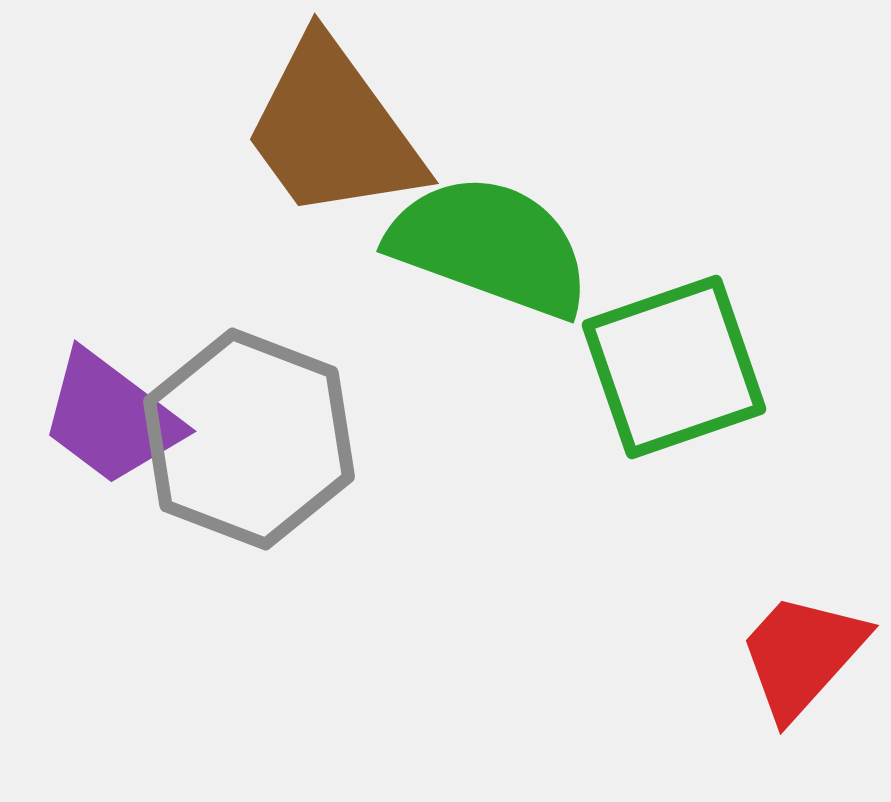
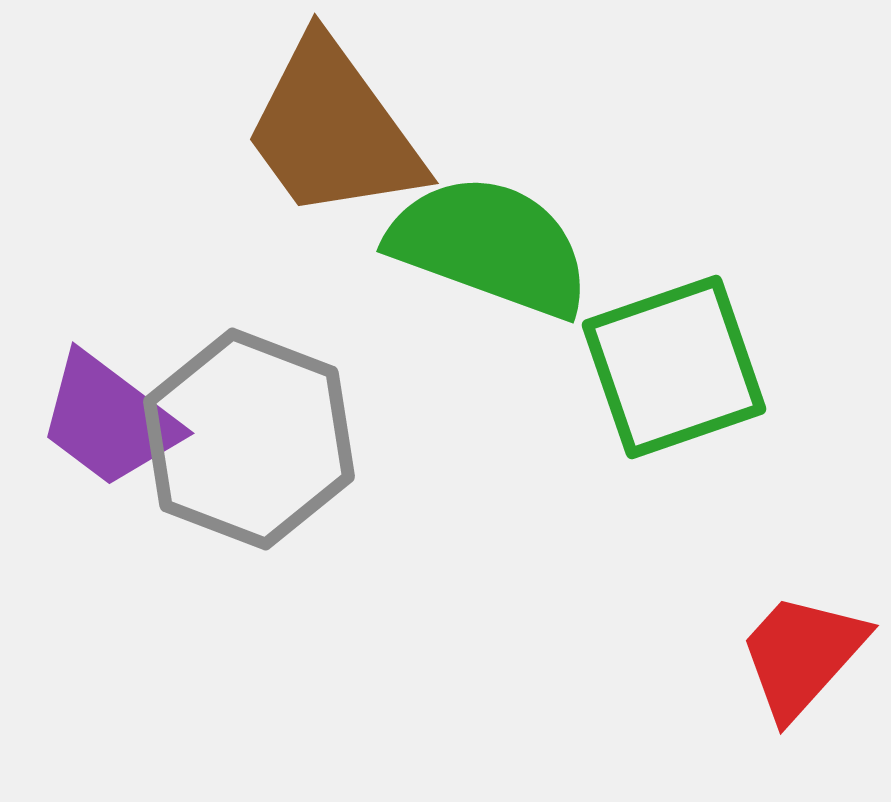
purple trapezoid: moved 2 px left, 2 px down
